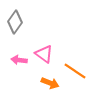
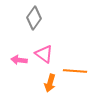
gray diamond: moved 19 px right, 4 px up
orange line: rotated 30 degrees counterclockwise
orange arrow: rotated 84 degrees clockwise
